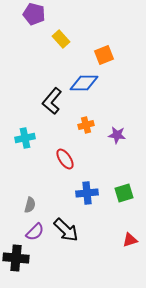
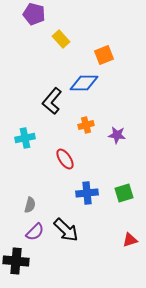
black cross: moved 3 px down
